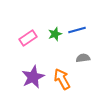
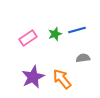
orange arrow: rotated 10 degrees counterclockwise
